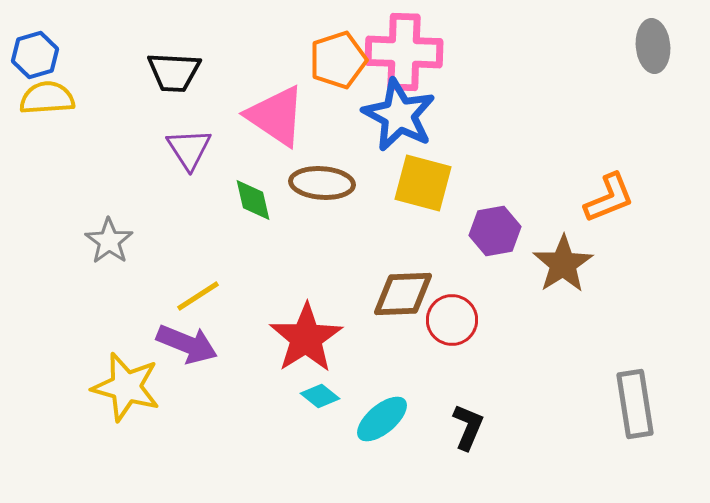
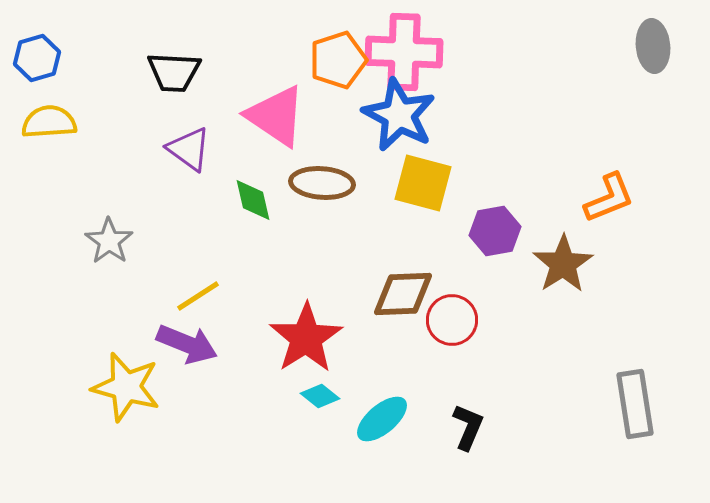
blue hexagon: moved 2 px right, 3 px down
yellow semicircle: moved 2 px right, 24 px down
purple triangle: rotated 21 degrees counterclockwise
